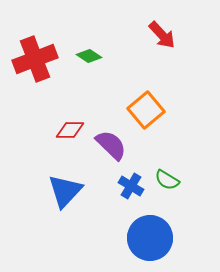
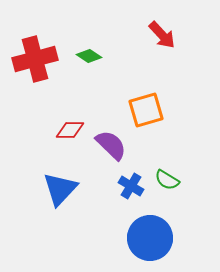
red cross: rotated 6 degrees clockwise
orange square: rotated 24 degrees clockwise
blue triangle: moved 5 px left, 2 px up
